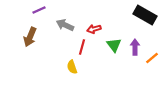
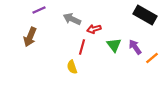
gray arrow: moved 7 px right, 6 px up
purple arrow: rotated 35 degrees counterclockwise
